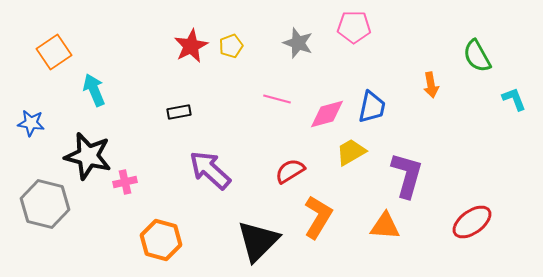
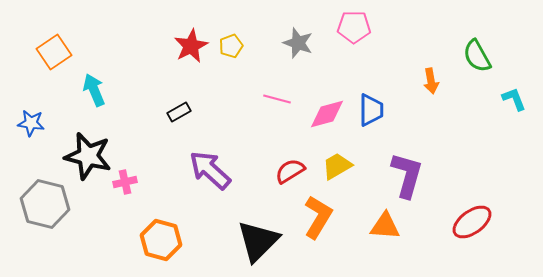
orange arrow: moved 4 px up
blue trapezoid: moved 1 px left, 3 px down; rotated 12 degrees counterclockwise
black rectangle: rotated 20 degrees counterclockwise
yellow trapezoid: moved 14 px left, 14 px down
